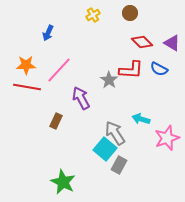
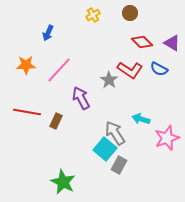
red L-shape: moved 1 px left; rotated 30 degrees clockwise
red line: moved 25 px down
